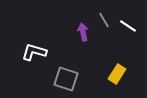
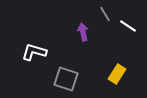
gray line: moved 1 px right, 6 px up
